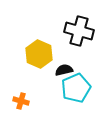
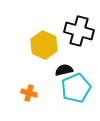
yellow hexagon: moved 5 px right, 9 px up
orange cross: moved 8 px right, 8 px up
